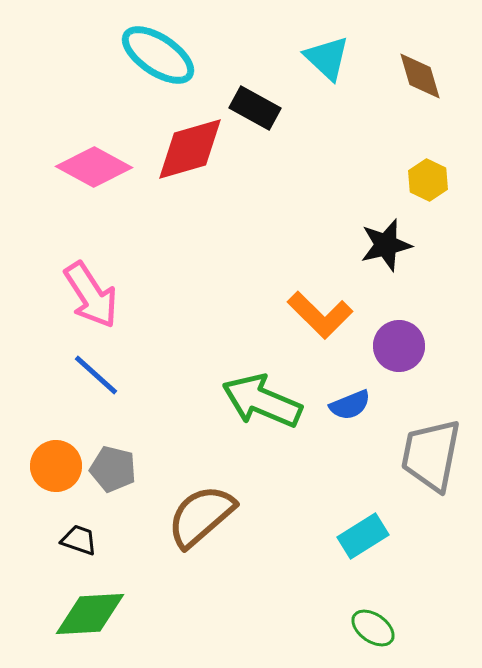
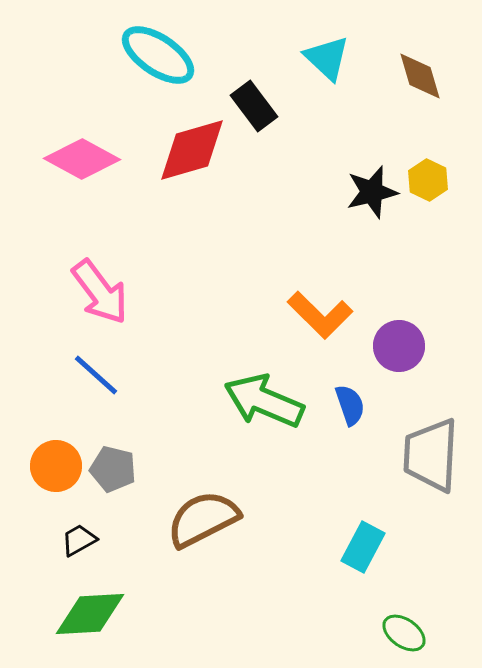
black rectangle: moved 1 px left, 2 px up; rotated 24 degrees clockwise
red diamond: moved 2 px right, 1 px down
pink diamond: moved 12 px left, 8 px up
black star: moved 14 px left, 53 px up
pink arrow: moved 9 px right, 3 px up; rotated 4 degrees counterclockwise
green arrow: moved 2 px right
blue semicircle: rotated 87 degrees counterclockwise
gray trapezoid: rotated 8 degrees counterclockwise
brown semicircle: moved 2 px right, 3 px down; rotated 14 degrees clockwise
cyan rectangle: moved 11 px down; rotated 30 degrees counterclockwise
black trapezoid: rotated 48 degrees counterclockwise
green ellipse: moved 31 px right, 5 px down
